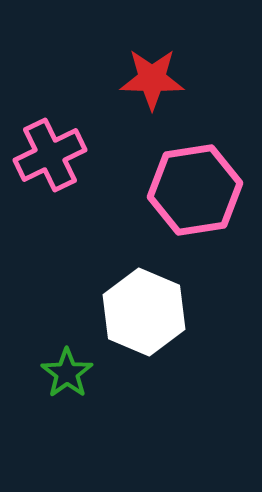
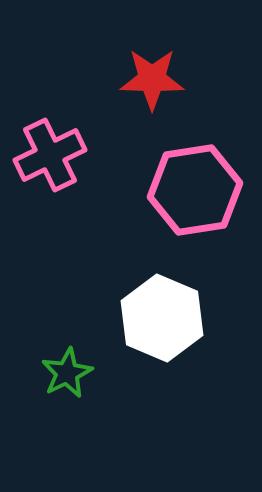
white hexagon: moved 18 px right, 6 px down
green star: rotated 9 degrees clockwise
